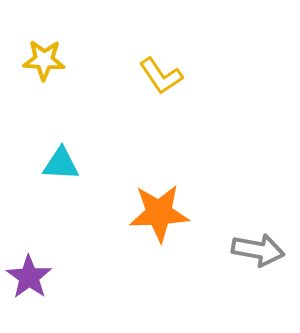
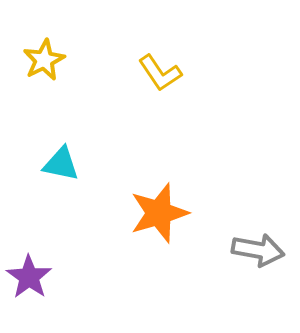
yellow star: rotated 30 degrees counterclockwise
yellow L-shape: moved 1 px left, 3 px up
cyan triangle: rotated 9 degrees clockwise
orange star: rotated 14 degrees counterclockwise
